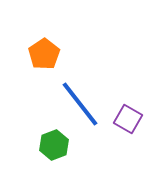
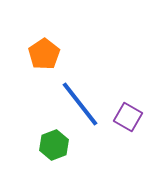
purple square: moved 2 px up
